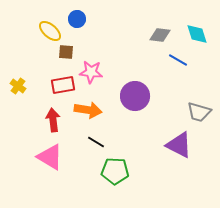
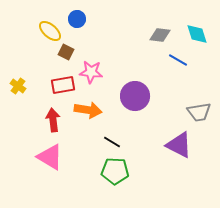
brown square: rotated 21 degrees clockwise
gray trapezoid: rotated 25 degrees counterclockwise
black line: moved 16 px right
